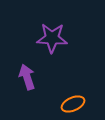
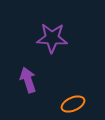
purple arrow: moved 1 px right, 3 px down
